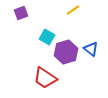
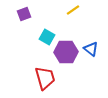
purple square: moved 3 px right, 1 px down
purple hexagon: rotated 15 degrees clockwise
red trapezoid: rotated 140 degrees counterclockwise
